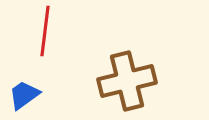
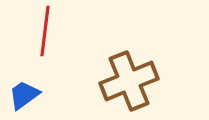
brown cross: moved 2 px right; rotated 8 degrees counterclockwise
